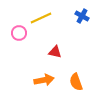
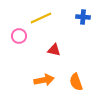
blue cross: moved 1 px right, 1 px down; rotated 24 degrees counterclockwise
pink circle: moved 3 px down
red triangle: moved 1 px left, 2 px up
